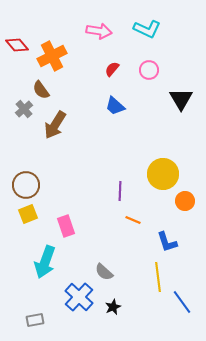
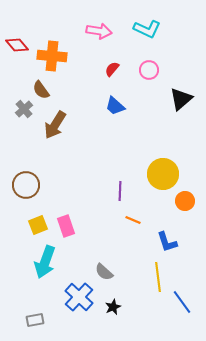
orange cross: rotated 32 degrees clockwise
black triangle: rotated 20 degrees clockwise
yellow square: moved 10 px right, 11 px down
